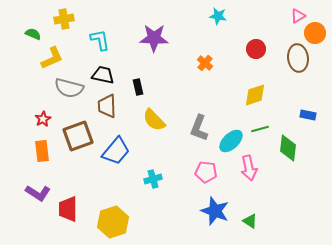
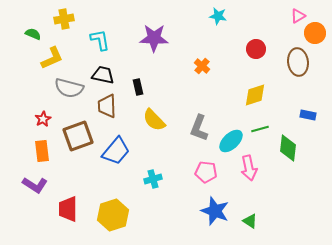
brown ellipse: moved 4 px down
orange cross: moved 3 px left, 3 px down
purple L-shape: moved 3 px left, 8 px up
yellow hexagon: moved 7 px up
